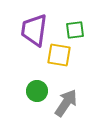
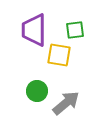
purple trapezoid: rotated 8 degrees counterclockwise
gray arrow: rotated 16 degrees clockwise
